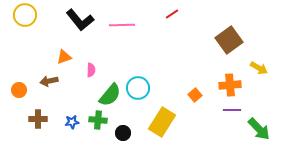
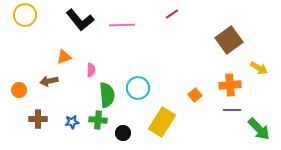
green semicircle: moved 3 px left; rotated 45 degrees counterclockwise
